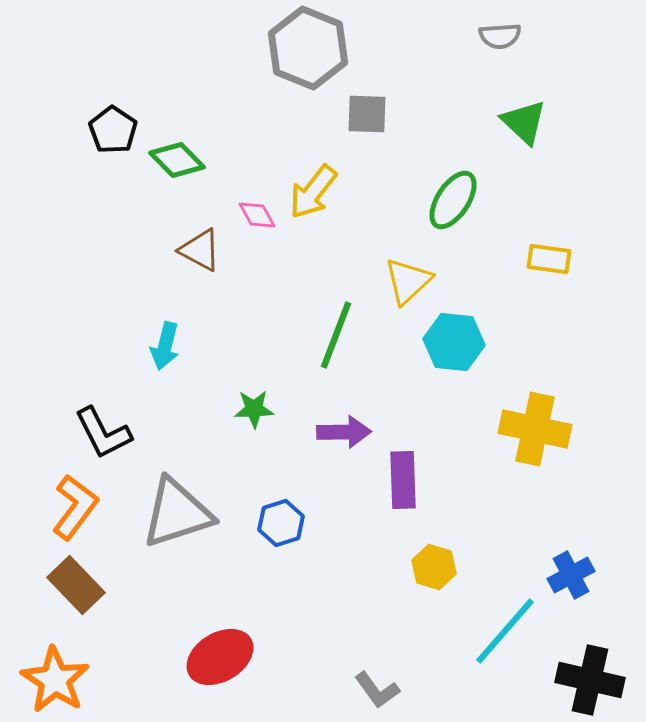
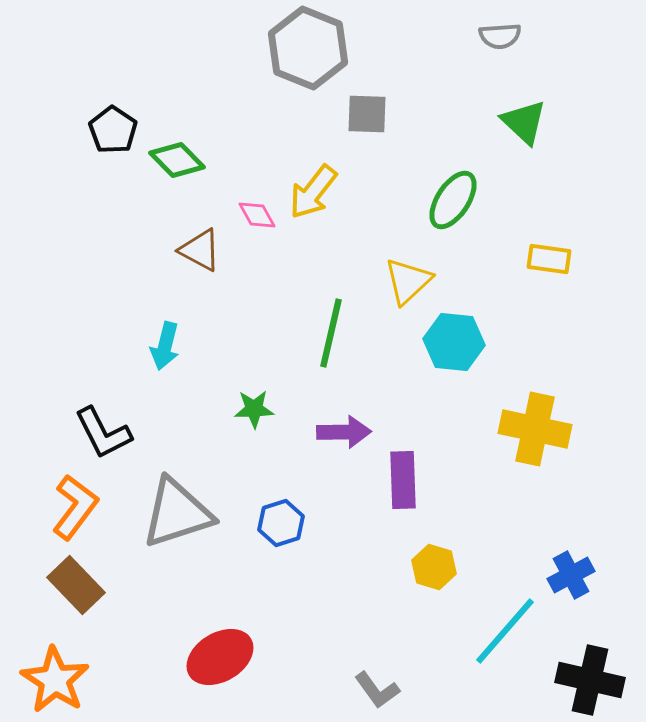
green line: moved 5 px left, 2 px up; rotated 8 degrees counterclockwise
